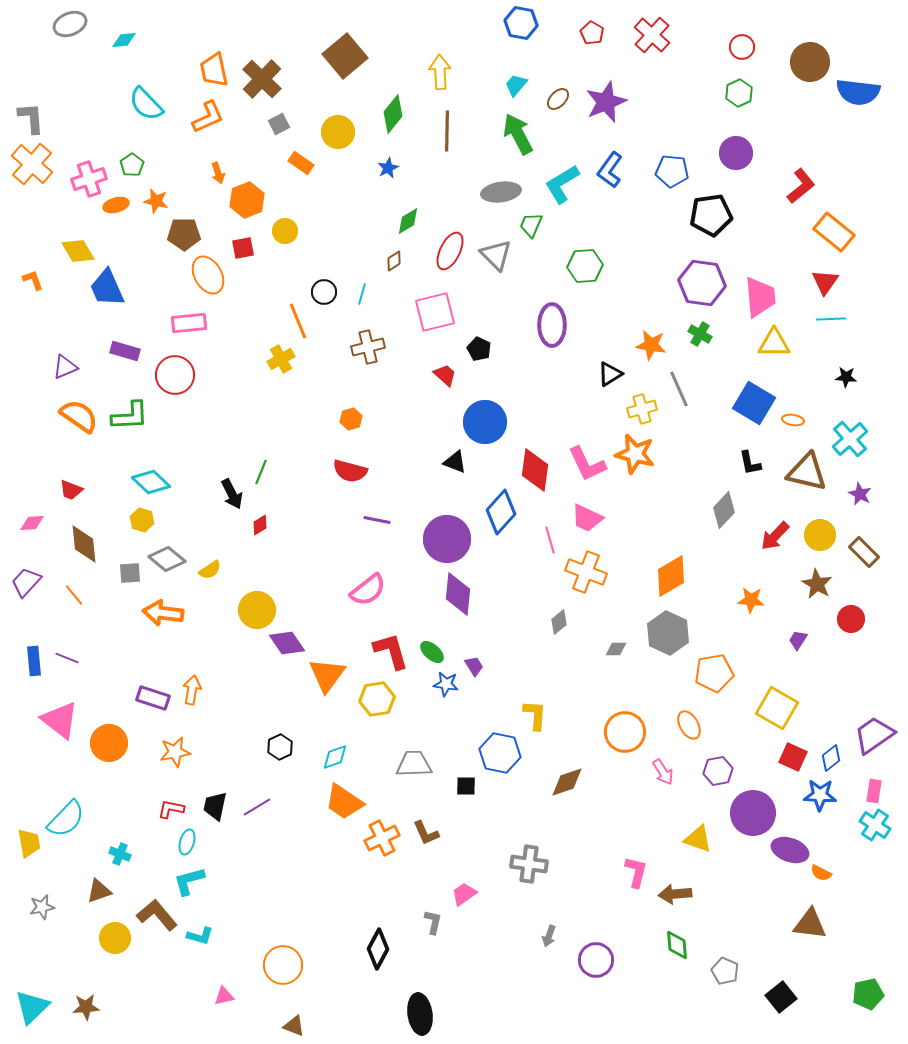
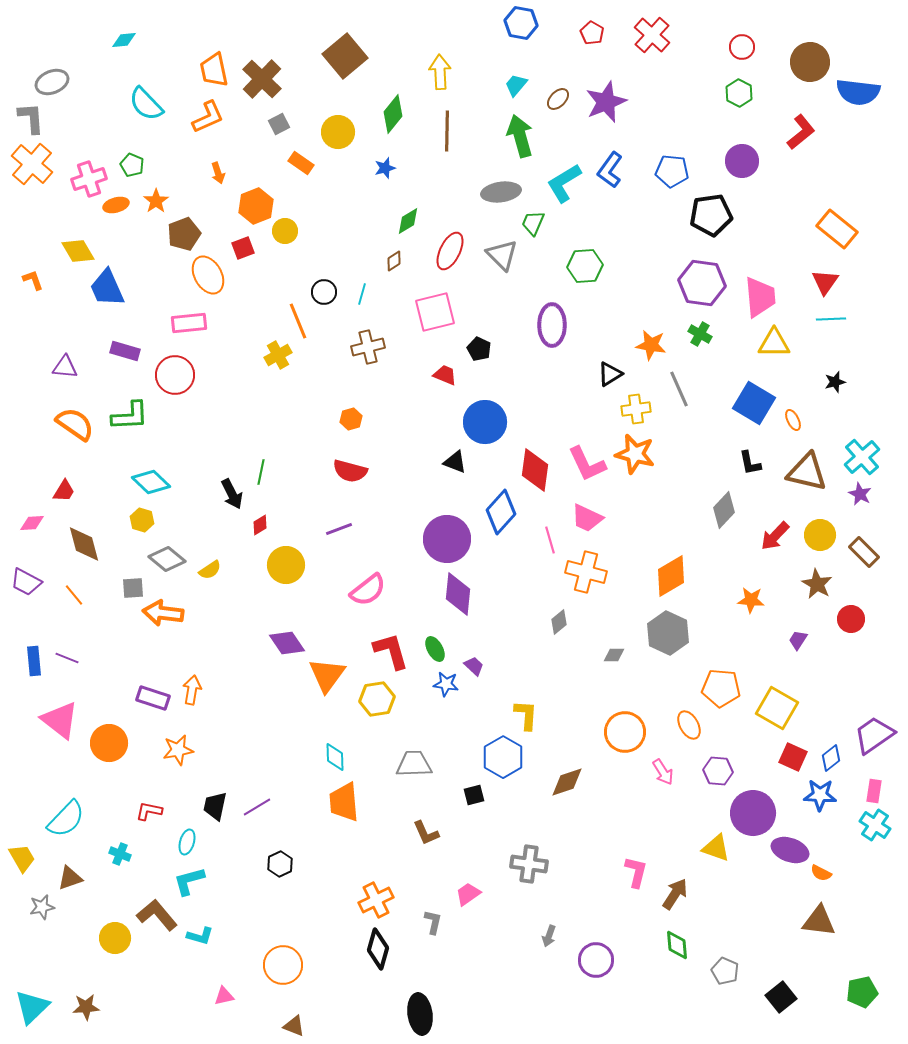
gray ellipse at (70, 24): moved 18 px left, 58 px down
green hexagon at (739, 93): rotated 8 degrees counterclockwise
green arrow at (518, 134): moved 2 px right, 2 px down; rotated 12 degrees clockwise
purple circle at (736, 153): moved 6 px right, 8 px down
green pentagon at (132, 165): rotated 15 degrees counterclockwise
blue star at (388, 168): moved 3 px left; rotated 10 degrees clockwise
cyan L-shape at (562, 184): moved 2 px right, 1 px up
red L-shape at (801, 186): moved 54 px up
orange hexagon at (247, 200): moved 9 px right, 6 px down
orange star at (156, 201): rotated 25 degrees clockwise
green trapezoid at (531, 225): moved 2 px right, 2 px up
orange rectangle at (834, 232): moved 3 px right, 3 px up
brown pentagon at (184, 234): rotated 20 degrees counterclockwise
red square at (243, 248): rotated 10 degrees counterclockwise
gray triangle at (496, 255): moved 6 px right
yellow cross at (281, 359): moved 3 px left, 4 px up
purple triangle at (65, 367): rotated 28 degrees clockwise
red trapezoid at (445, 375): rotated 20 degrees counterclockwise
black star at (846, 377): moved 11 px left, 5 px down; rotated 20 degrees counterclockwise
yellow cross at (642, 409): moved 6 px left; rotated 8 degrees clockwise
orange semicircle at (79, 416): moved 4 px left, 8 px down
orange ellipse at (793, 420): rotated 55 degrees clockwise
cyan cross at (850, 439): moved 12 px right, 18 px down
green line at (261, 472): rotated 10 degrees counterclockwise
red trapezoid at (71, 490): moved 7 px left, 1 px down; rotated 80 degrees counterclockwise
purple line at (377, 520): moved 38 px left, 9 px down; rotated 32 degrees counterclockwise
brown diamond at (84, 544): rotated 9 degrees counterclockwise
orange cross at (586, 572): rotated 6 degrees counterclockwise
gray square at (130, 573): moved 3 px right, 15 px down
purple trapezoid at (26, 582): rotated 104 degrees counterclockwise
yellow circle at (257, 610): moved 29 px right, 45 px up
gray diamond at (616, 649): moved 2 px left, 6 px down
green ellipse at (432, 652): moved 3 px right, 3 px up; rotated 20 degrees clockwise
purple trapezoid at (474, 666): rotated 15 degrees counterclockwise
orange pentagon at (714, 673): moved 7 px right, 15 px down; rotated 15 degrees clockwise
yellow L-shape at (535, 715): moved 9 px left
black hexagon at (280, 747): moved 117 px down
orange star at (175, 752): moved 3 px right, 2 px up
blue hexagon at (500, 753): moved 3 px right, 4 px down; rotated 18 degrees clockwise
cyan diamond at (335, 757): rotated 72 degrees counterclockwise
purple hexagon at (718, 771): rotated 16 degrees clockwise
black square at (466, 786): moved 8 px right, 9 px down; rotated 15 degrees counterclockwise
orange trapezoid at (344, 802): rotated 51 degrees clockwise
red L-shape at (171, 809): moved 22 px left, 2 px down
orange cross at (382, 838): moved 6 px left, 62 px down
yellow triangle at (698, 839): moved 18 px right, 9 px down
yellow trapezoid at (29, 843): moved 7 px left, 15 px down; rotated 20 degrees counterclockwise
brown triangle at (99, 891): moved 29 px left, 13 px up
pink trapezoid at (464, 894): moved 4 px right
brown arrow at (675, 894): rotated 128 degrees clockwise
brown triangle at (810, 924): moved 9 px right, 3 px up
black diamond at (378, 949): rotated 12 degrees counterclockwise
green pentagon at (868, 994): moved 6 px left, 2 px up
